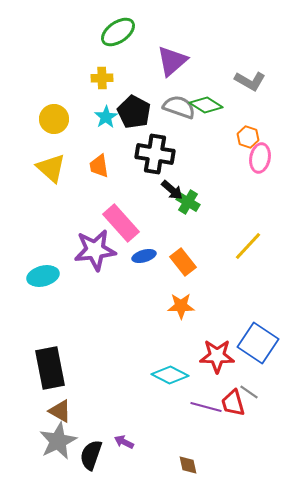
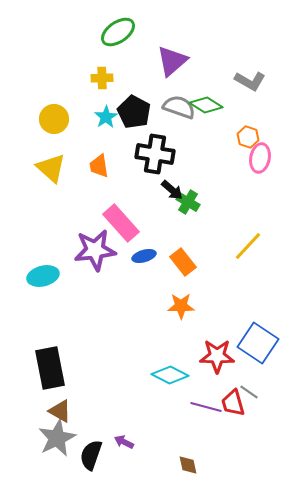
gray star: moved 1 px left, 3 px up
